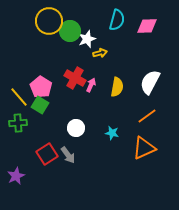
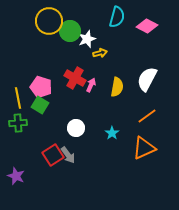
cyan semicircle: moved 3 px up
pink diamond: rotated 30 degrees clockwise
white semicircle: moved 3 px left, 3 px up
pink pentagon: rotated 15 degrees counterclockwise
yellow line: moved 1 px left, 1 px down; rotated 30 degrees clockwise
cyan star: rotated 24 degrees clockwise
red square: moved 6 px right, 1 px down
purple star: rotated 24 degrees counterclockwise
